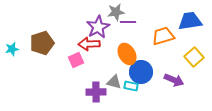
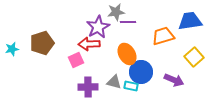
purple cross: moved 8 px left, 5 px up
